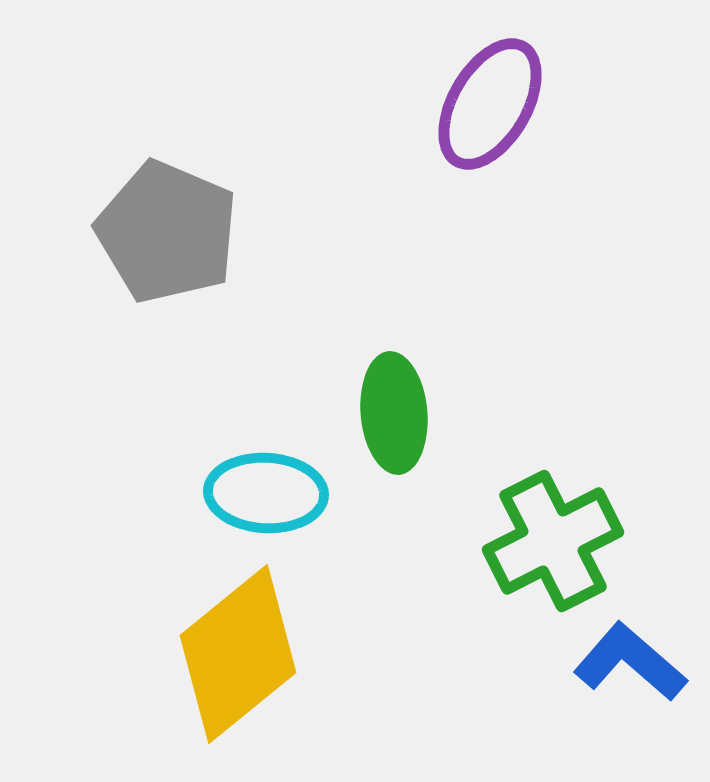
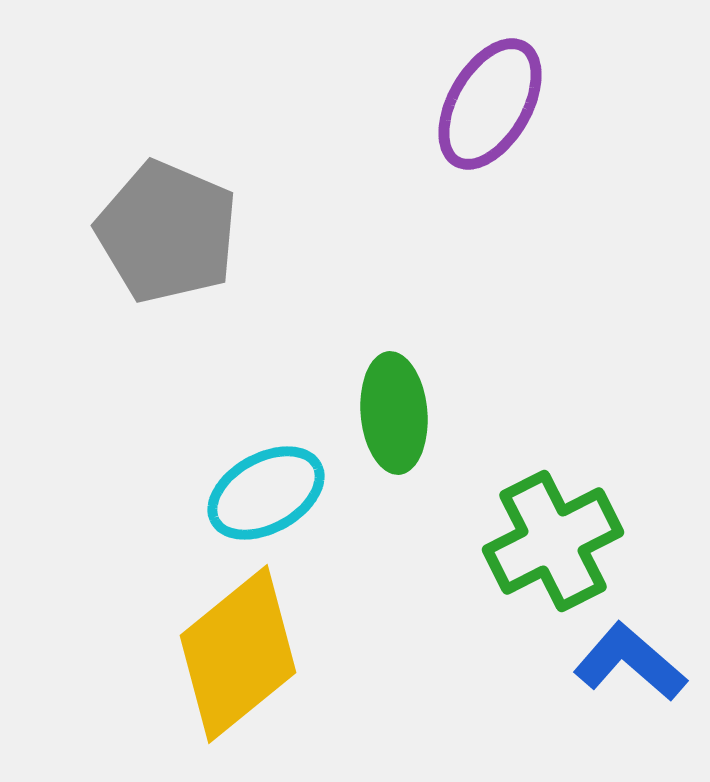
cyan ellipse: rotated 32 degrees counterclockwise
